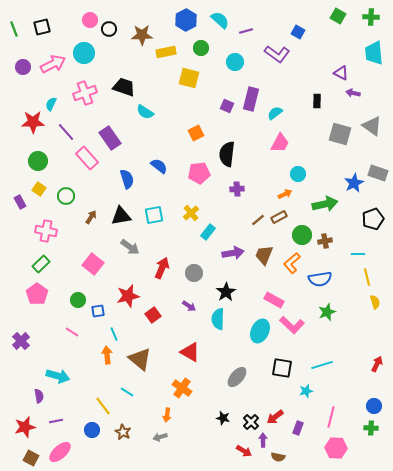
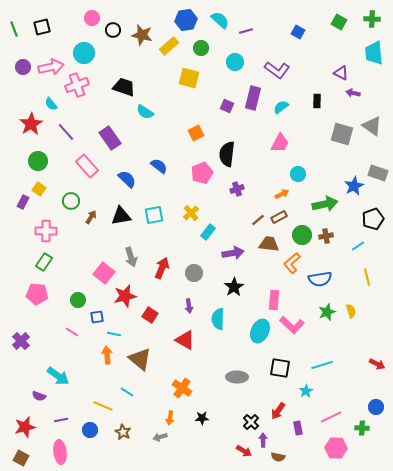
green square at (338, 16): moved 1 px right, 6 px down
green cross at (371, 17): moved 1 px right, 2 px down
pink circle at (90, 20): moved 2 px right, 2 px up
blue hexagon at (186, 20): rotated 20 degrees clockwise
black circle at (109, 29): moved 4 px right, 1 px down
brown star at (142, 35): rotated 15 degrees clockwise
yellow rectangle at (166, 52): moved 3 px right, 6 px up; rotated 30 degrees counterclockwise
purple L-shape at (277, 54): moved 16 px down
pink arrow at (53, 64): moved 2 px left, 3 px down; rotated 15 degrees clockwise
pink cross at (85, 93): moved 8 px left, 8 px up
purple rectangle at (251, 99): moved 2 px right, 1 px up
cyan semicircle at (51, 104): rotated 64 degrees counterclockwise
cyan semicircle at (275, 113): moved 6 px right, 6 px up
red star at (33, 122): moved 2 px left, 2 px down; rotated 30 degrees counterclockwise
gray square at (340, 134): moved 2 px right
pink rectangle at (87, 158): moved 8 px down
pink pentagon at (199, 173): moved 3 px right; rotated 15 degrees counterclockwise
blue semicircle at (127, 179): rotated 30 degrees counterclockwise
blue star at (354, 183): moved 3 px down
purple cross at (237, 189): rotated 16 degrees counterclockwise
orange arrow at (285, 194): moved 3 px left
green circle at (66, 196): moved 5 px right, 5 px down
purple rectangle at (20, 202): moved 3 px right; rotated 56 degrees clockwise
pink cross at (46, 231): rotated 10 degrees counterclockwise
brown cross at (325, 241): moved 1 px right, 5 px up
gray arrow at (130, 247): moved 1 px right, 10 px down; rotated 36 degrees clockwise
cyan line at (358, 254): moved 8 px up; rotated 32 degrees counterclockwise
brown trapezoid at (264, 255): moved 5 px right, 11 px up; rotated 75 degrees clockwise
green rectangle at (41, 264): moved 3 px right, 2 px up; rotated 12 degrees counterclockwise
pink square at (93, 264): moved 11 px right, 9 px down
black star at (226, 292): moved 8 px right, 5 px up
pink pentagon at (37, 294): rotated 30 degrees counterclockwise
red star at (128, 296): moved 3 px left
pink rectangle at (274, 300): rotated 66 degrees clockwise
yellow semicircle at (375, 302): moved 24 px left, 9 px down
purple arrow at (189, 306): rotated 48 degrees clockwise
blue square at (98, 311): moved 1 px left, 6 px down
red square at (153, 315): moved 3 px left; rotated 21 degrees counterclockwise
cyan line at (114, 334): rotated 56 degrees counterclockwise
red triangle at (190, 352): moved 5 px left, 12 px up
red arrow at (377, 364): rotated 91 degrees clockwise
black square at (282, 368): moved 2 px left
cyan arrow at (58, 376): rotated 20 degrees clockwise
gray ellipse at (237, 377): rotated 50 degrees clockwise
cyan star at (306, 391): rotated 16 degrees counterclockwise
purple semicircle at (39, 396): rotated 120 degrees clockwise
yellow line at (103, 406): rotated 30 degrees counterclockwise
blue circle at (374, 406): moved 2 px right, 1 px down
orange arrow at (167, 415): moved 3 px right, 3 px down
red arrow at (275, 417): moved 3 px right, 6 px up; rotated 18 degrees counterclockwise
pink line at (331, 417): rotated 50 degrees clockwise
black star at (223, 418): moved 21 px left; rotated 16 degrees counterclockwise
purple line at (56, 421): moved 5 px right, 1 px up
purple rectangle at (298, 428): rotated 32 degrees counterclockwise
green cross at (371, 428): moved 9 px left
blue circle at (92, 430): moved 2 px left
pink ellipse at (60, 452): rotated 55 degrees counterclockwise
brown square at (31, 458): moved 10 px left
